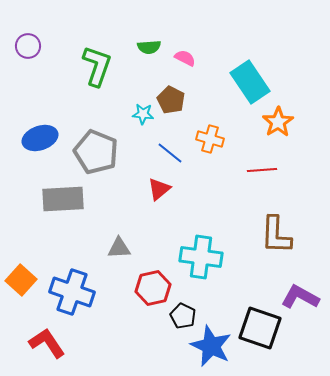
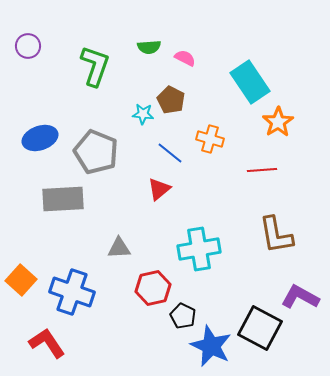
green L-shape: moved 2 px left
brown L-shape: rotated 12 degrees counterclockwise
cyan cross: moved 2 px left, 8 px up; rotated 18 degrees counterclockwise
black square: rotated 9 degrees clockwise
